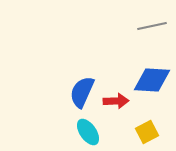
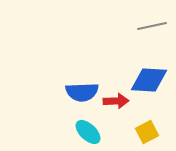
blue diamond: moved 3 px left
blue semicircle: rotated 116 degrees counterclockwise
cyan ellipse: rotated 12 degrees counterclockwise
